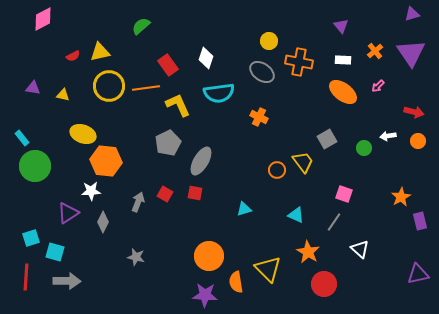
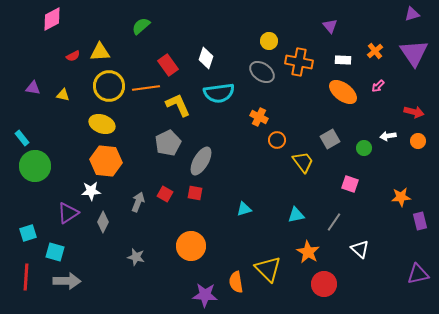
pink diamond at (43, 19): moved 9 px right
purple triangle at (341, 26): moved 11 px left
yellow triangle at (100, 52): rotated 10 degrees clockwise
purple triangle at (411, 53): moved 3 px right
yellow ellipse at (83, 134): moved 19 px right, 10 px up
gray square at (327, 139): moved 3 px right
orange circle at (277, 170): moved 30 px up
pink square at (344, 194): moved 6 px right, 10 px up
orange star at (401, 197): rotated 24 degrees clockwise
cyan triangle at (296, 215): rotated 36 degrees counterclockwise
cyan square at (31, 238): moved 3 px left, 5 px up
orange circle at (209, 256): moved 18 px left, 10 px up
